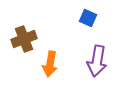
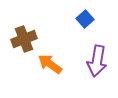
blue square: moved 3 px left, 1 px down; rotated 24 degrees clockwise
orange arrow: rotated 115 degrees clockwise
